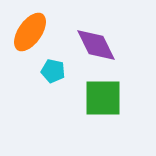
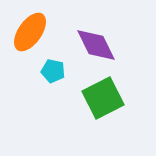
green square: rotated 27 degrees counterclockwise
